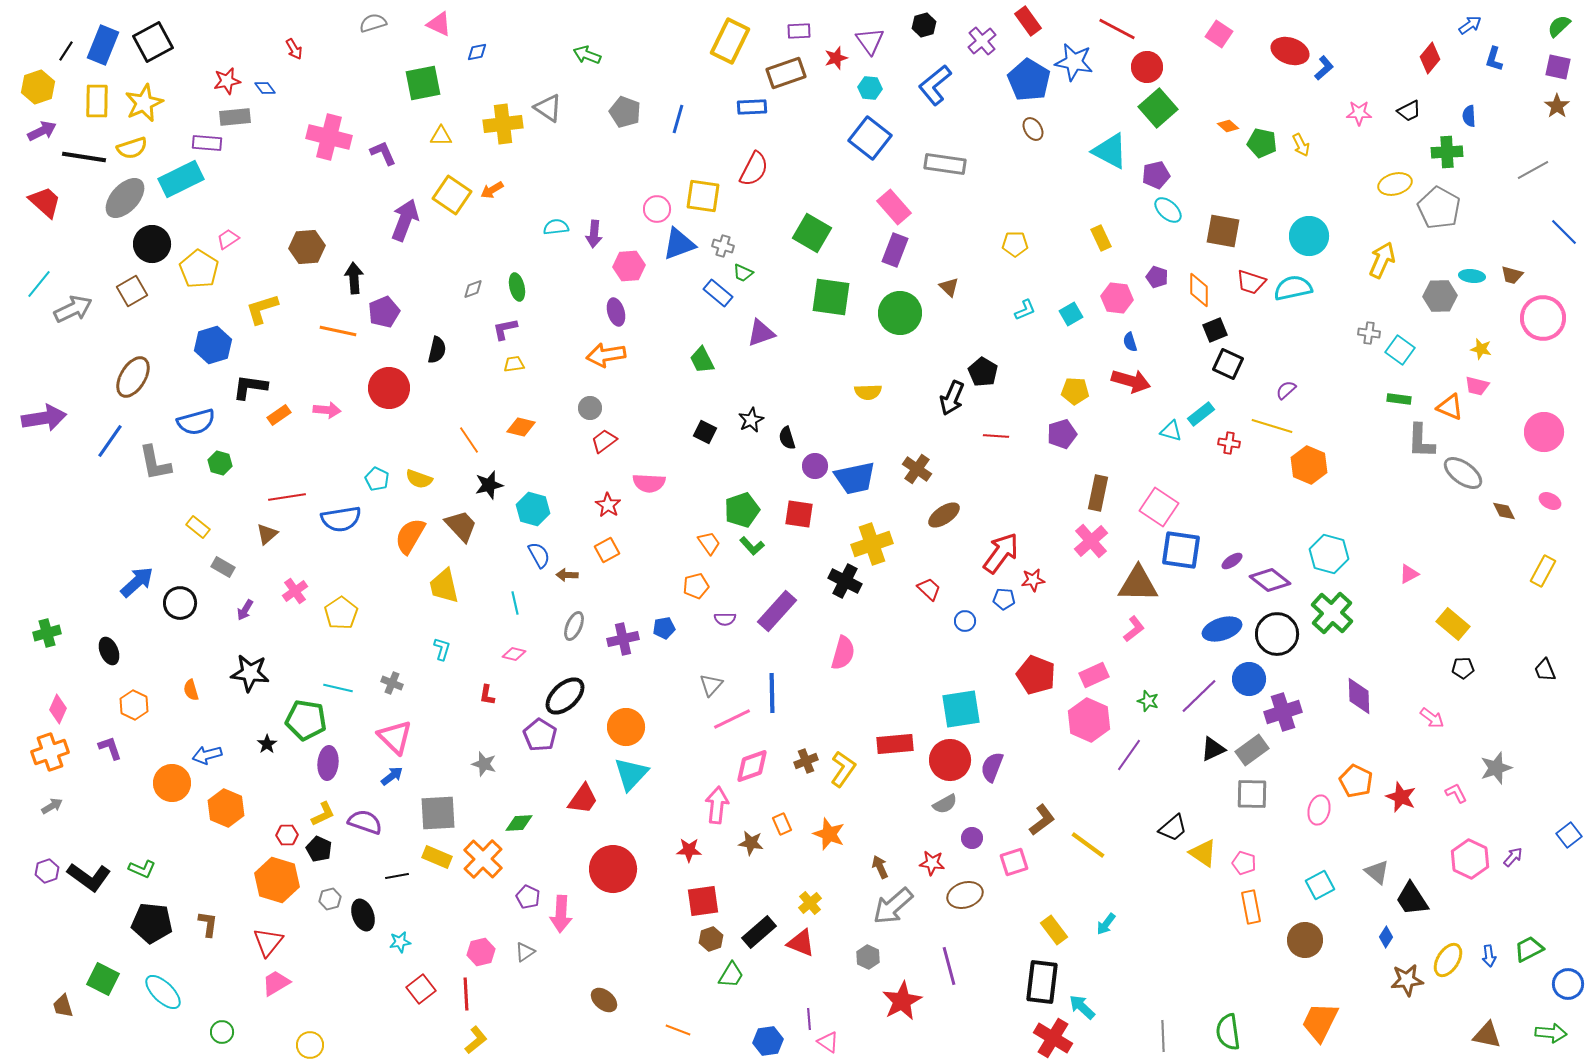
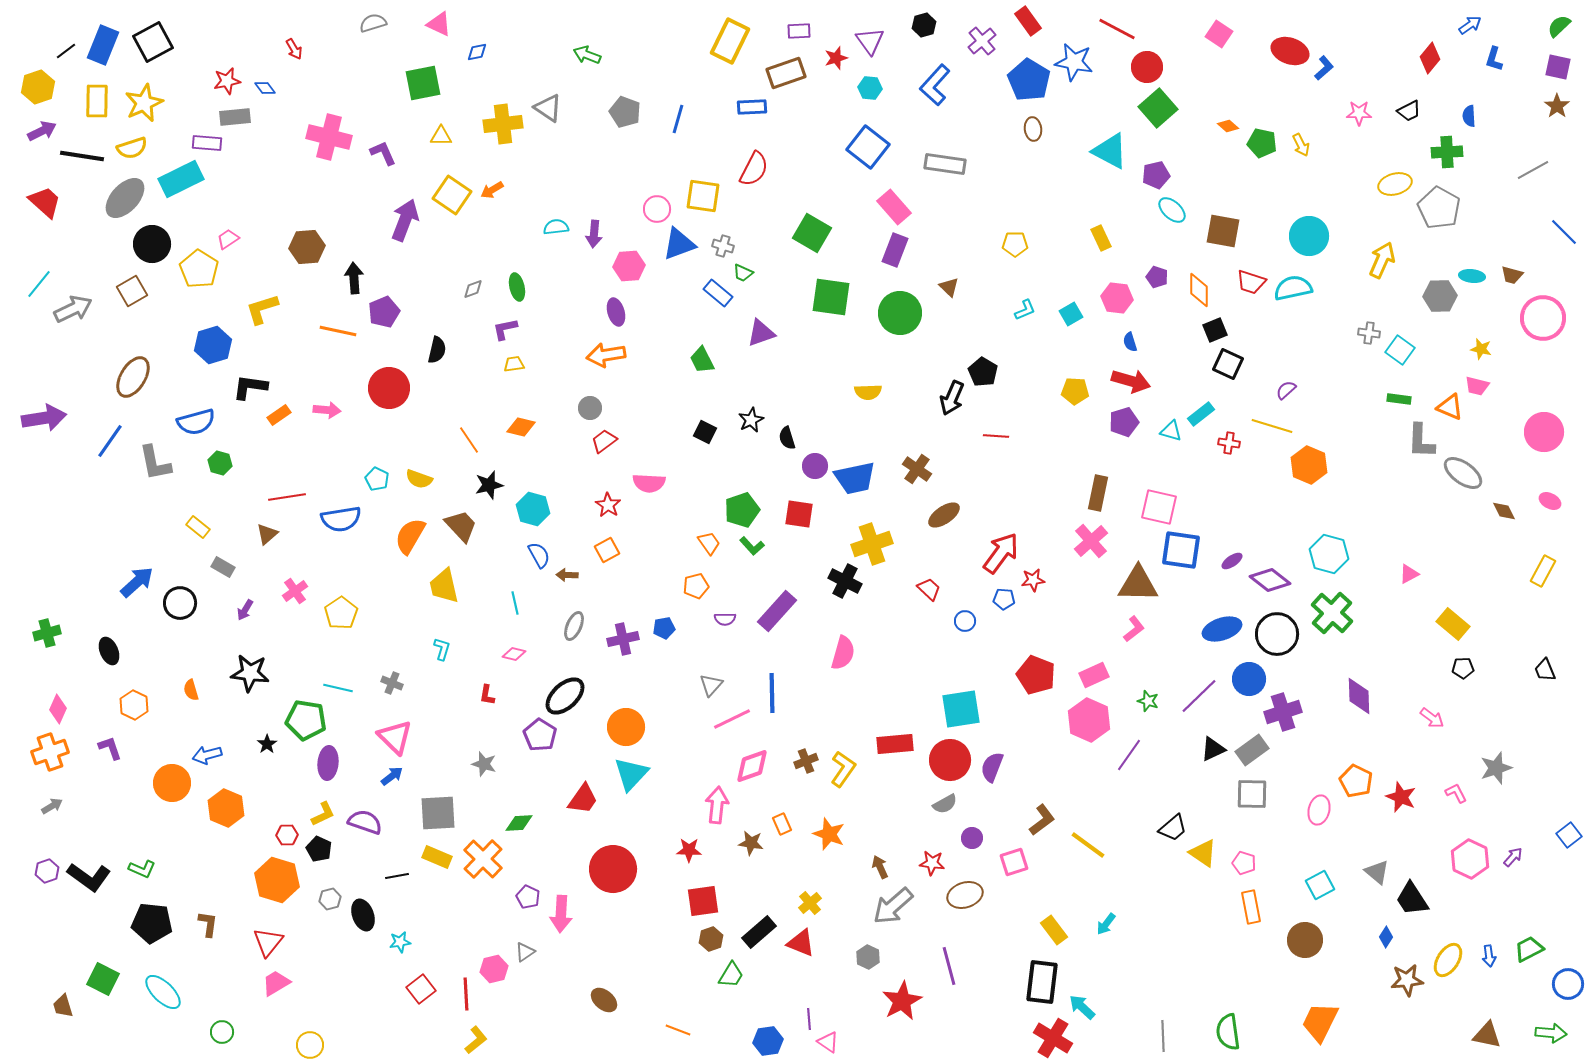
black line at (66, 51): rotated 20 degrees clockwise
blue L-shape at (935, 85): rotated 9 degrees counterclockwise
brown ellipse at (1033, 129): rotated 25 degrees clockwise
blue square at (870, 138): moved 2 px left, 9 px down
black line at (84, 157): moved 2 px left, 1 px up
cyan ellipse at (1168, 210): moved 4 px right
purple pentagon at (1062, 434): moved 62 px right, 12 px up
pink square at (1159, 507): rotated 21 degrees counterclockwise
pink hexagon at (481, 952): moved 13 px right, 17 px down
